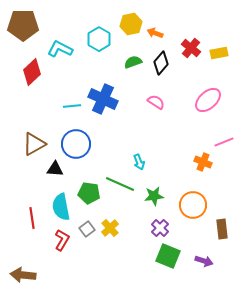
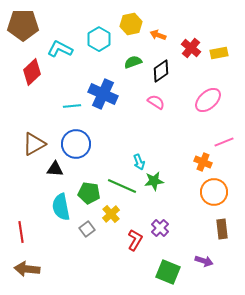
orange arrow: moved 3 px right, 2 px down
black diamond: moved 8 px down; rotated 15 degrees clockwise
blue cross: moved 5 px up
green line: moved 2 px right, 2 px down
green star: moved 15 px up
orange circle: moved 21 px right, 13 px up
red line: moved 11 px left, 14 px down
yellow cross: moved 1 px right, 14 px up
red L-shape: moved 73 px right
green square: moved 16 px down
brown arrow: moved 4 px right, 6 px up
